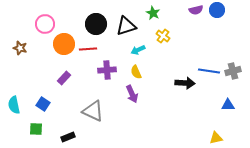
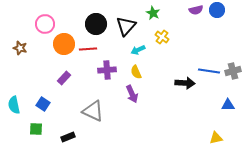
black triangle: rotated 30 degrees counterclockwise
yellow cross: moved 1 px left, 1 px down
